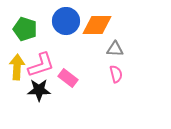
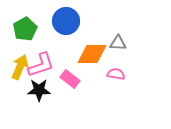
orange diamond: moved 5 px left, 29 px down
green pentagon: rotated 25 degrees clockwise
gray triangle: moved 3 px right, 6 px up
yellow arrow: moved 3 px right; rotated 20 degrees clockwise
pink semicircle: rotated 66 degrees counterclockwise
pink rectangle: moved 2 px right, 1 px down
